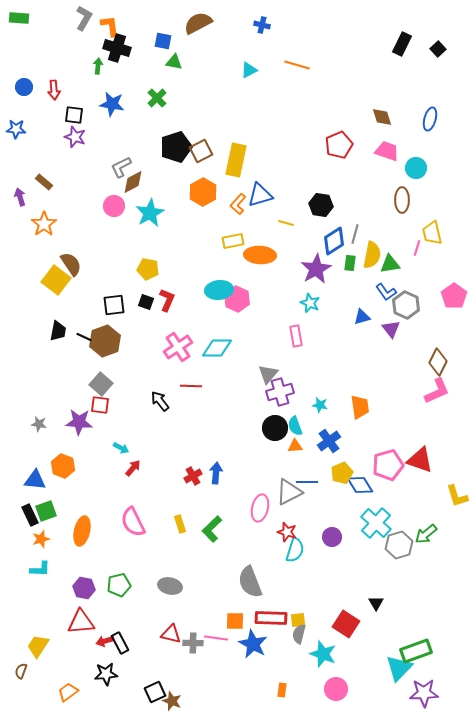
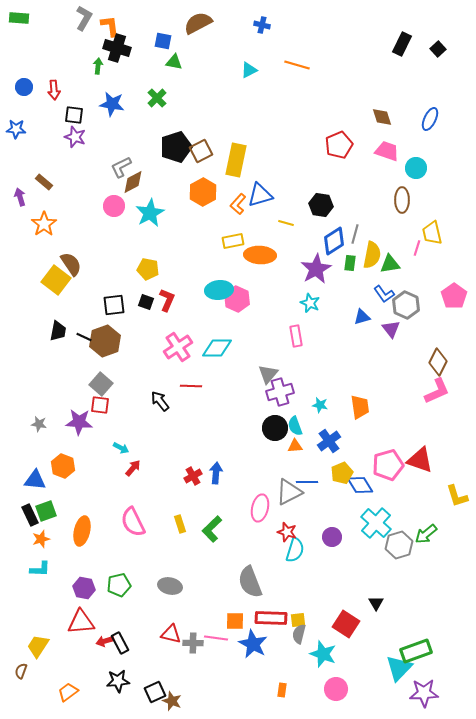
blue ellipse at (430, 119): rotated 10 degrees clockwise
blue L-shape at (386, 292): moved 2 px left, 2 px down
black star at (106, 674): moved 12 px right, 7 px down
